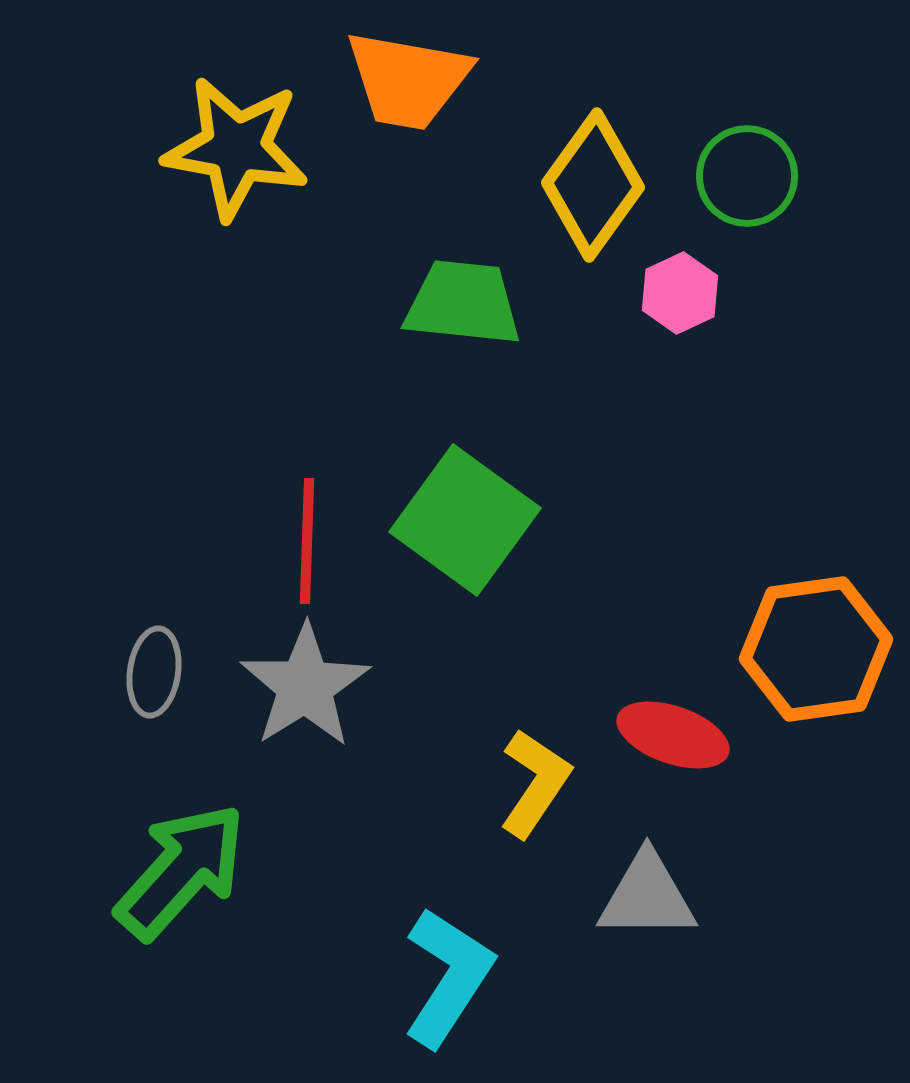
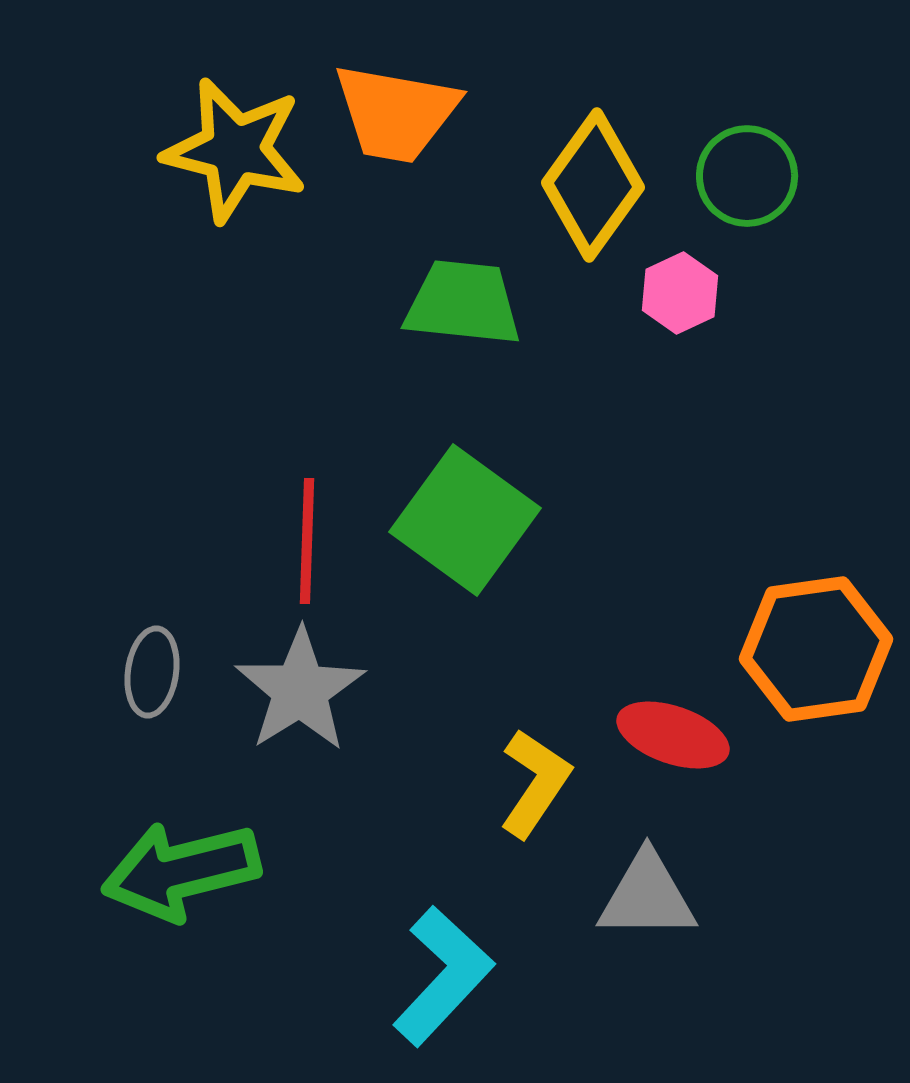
orange trapezoid: moved 12 px left, 33 px down
yellow star: moved 1 px left, 2 px down; rotated 4 degrees clockwise
gray ellipse: moved 2 px left
gray star: moved 5 px left, 4 px down
green arrow: rotated 146 degrees counterclockwise
cyan L-shape: moved 5 px left, 1 px up; rotated 10 degrees clockwise
